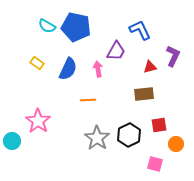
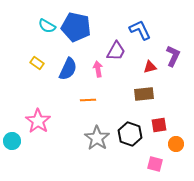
black hexagon: moved 1 px right, 1 px up; rotated 15 degrees counterclockwise
